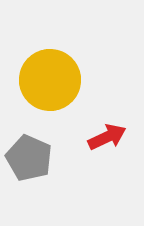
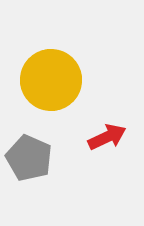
yellow circle: moved 1 px right
